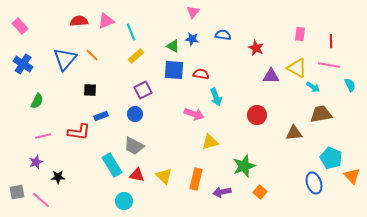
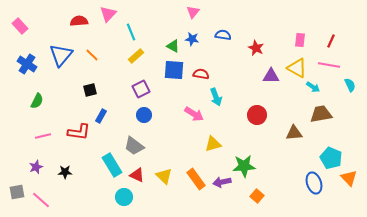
pink triangle at (106, 21): moved 2 px right, 7 px up; rotated 24 degrees counterclockwise
pink rectangle at (300, 34): moved 6 px down
red line at (331, 41): rotated 24 degrees clockwise
blue triangle at (65, 59): moved 4 px left, 4 px up
blue cross at (23, 64): moved 4 px right
black square at (90, 90): rotated 16 degrees counterclockwise
purple square at (143, 90): moved 2 px left, 1 px up
blue circle at (135, 114): moved 9 px right, 1 px down
pink arrow at (194, 114): rotated 12 degrees clockwise
blue rectangle at (101, 116): rotated 40 degrees counterclockwise
yellow triangle at (210, 142): moved 3 px right, 2 px down
gray trapezoid at (134, 146): rotated 10 degrees clockwise
purple star at (36, 162): moved 5 px down
green star at (244, 166): rotated 15 degrees clockwise
red triangle at (137, 175): rotated 14 degrees clockwise
orange triangle at (352, 176): moved 3 px left, 2 px down
black star at (58, 177): moved 7 px right, 5 px up
orange rectangle at (196, 179): rotated 50 degrees counterclockwise
purple arrow at (222, 192): moved 10 px up
orange square at (260, 192): moved 3 px left, 4 px down
cyan circle at (124, 201): moved 4 px up
